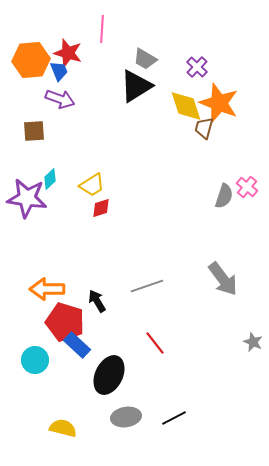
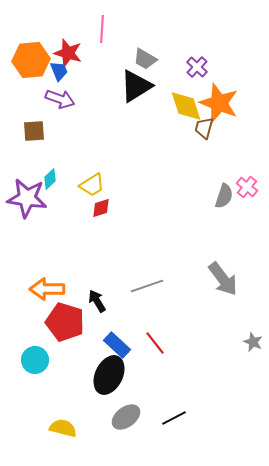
blue rectangle: moved 40 px right
gray ellipse: rotated 28 degrees counterclockwise
